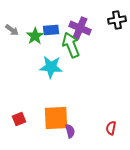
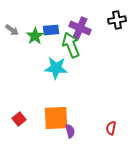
cyan star: moved 5 px right, 1 px down
red square: rotated 16 degrees counterclockwise
